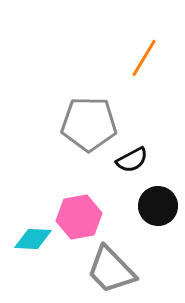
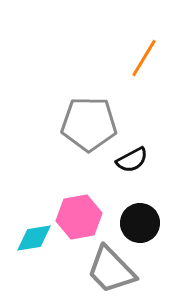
black circle: moved 18 px left, 17 px down
cyan diamond: moved 1 px right, 1 px up; rotated 12 degrees counterclockwise
